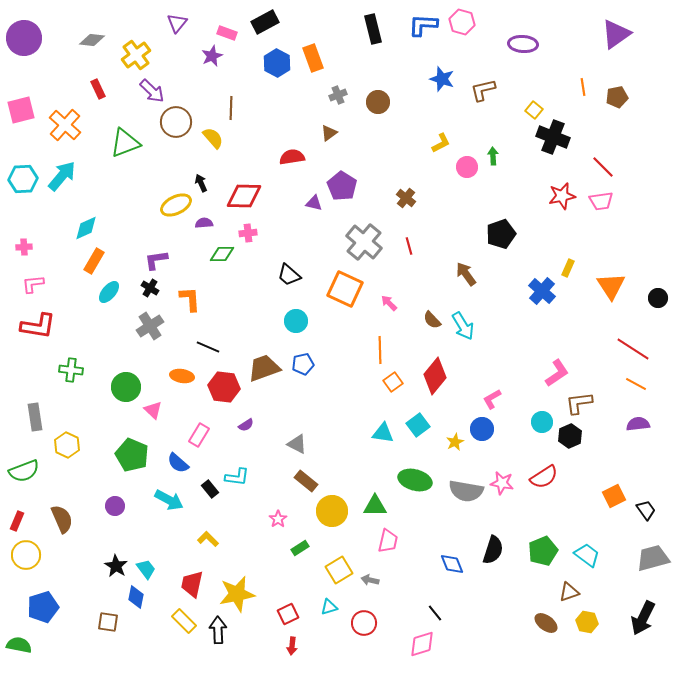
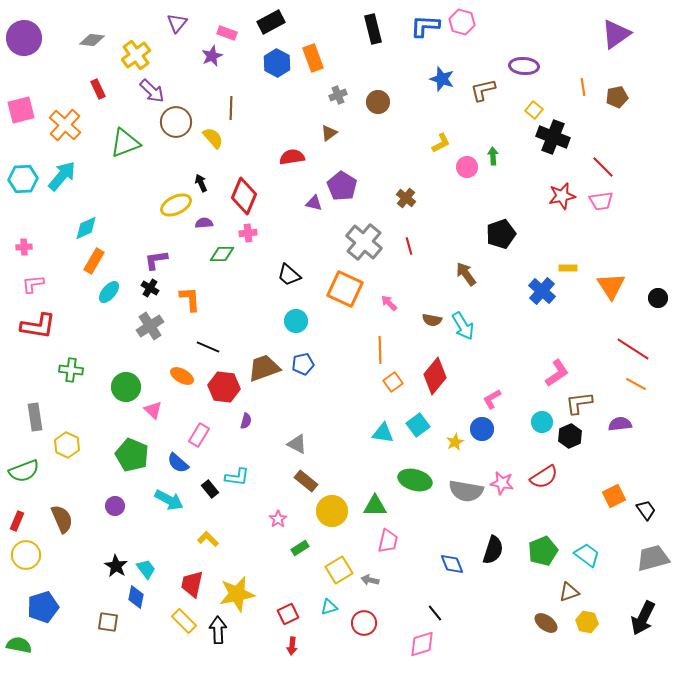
black rectangle at (265, 22): moved 6 px right
blue L-shape at (423, 25): moved 2 px right, 1 px down
purple ellipse at (523, 44): moved 1 px right, 22 px down
red diamond at (244, 196): rotated 69 degrees counterclockwise
yellow rectangle at (568, 268): rotated 66 degrees clockwise
brown semicircle at (432, 320): rotated 36 degrees counterclockwise
orange ellipse at (182, 376): rotated 20 degrees clockwise
purple semicircle at (638, 424): moved 18 px left
purple semicircle at (246, 425): moved 4 px up; rotated 42 degrees counterclockwise
